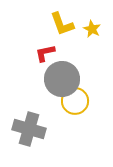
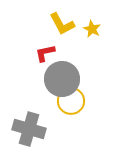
yellow L-shape: rotated 8 degrees counterclockwise
yellow circle: moved 4 px left
